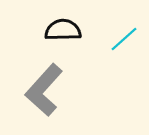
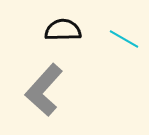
cyan line: rotated 72 degrees clockwise
